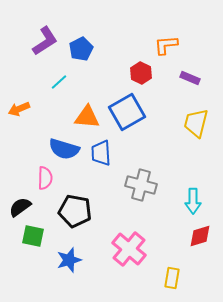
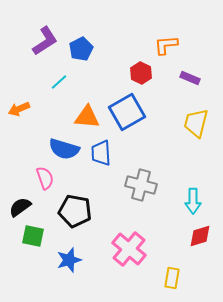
pink semicircle: rotated 20 degrees counterclockwise
